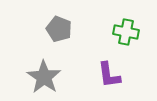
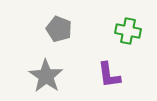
green cross: moved 2 px right, 1 px up
gray star: moved 2 px right, 1 px up
